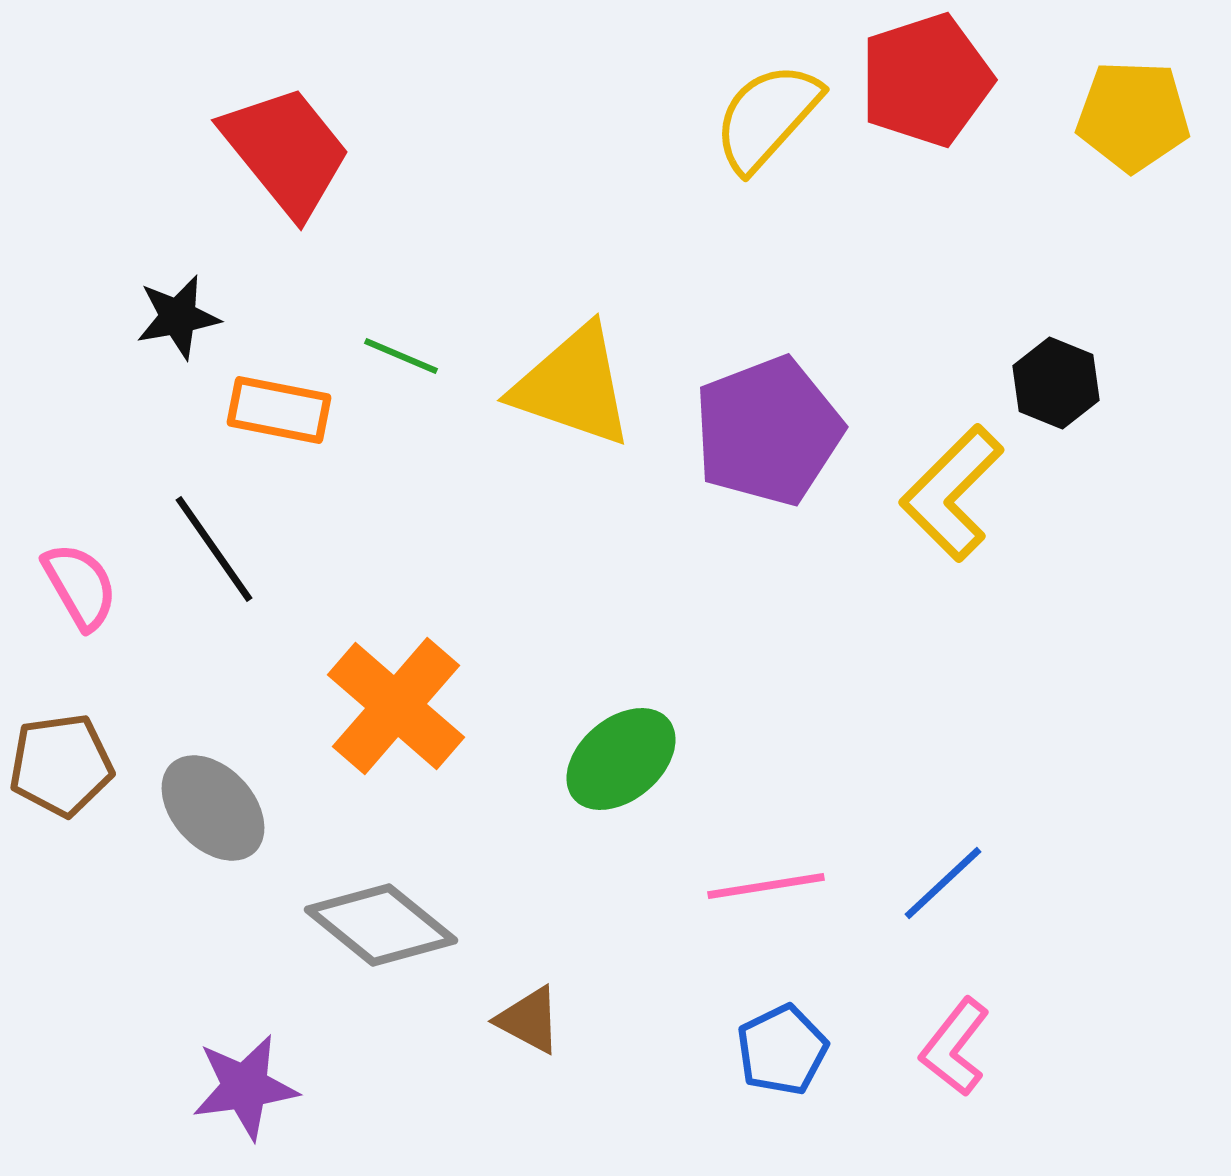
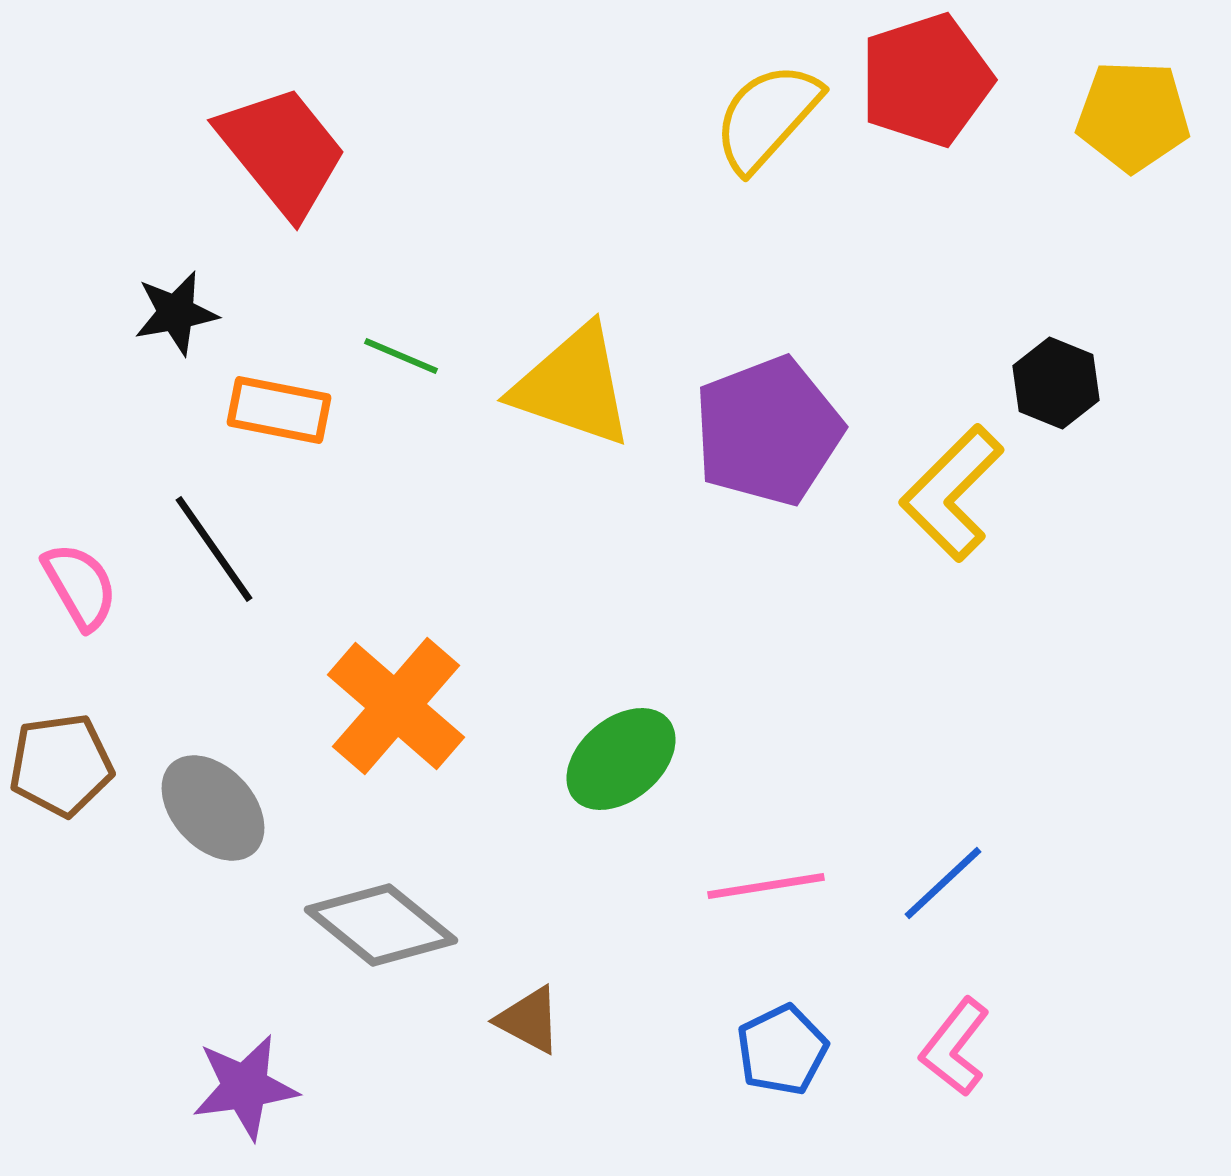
red trapezoid: moved 4 px left
black star: moved 2 px left, 4 px up
